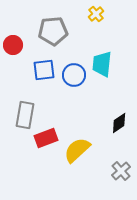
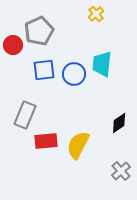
gray pentagon: moved 14 px left; rotated 20 degrees counterclockwise
blue circle: moved 1 px up
gray rectangle: rotated 12 degrees clockwise
red rectangle: moved 3 px down; rotated 15 degrees clockwise
yellow semicircle: moved 1 px right, 5 px up; rotated 20 degrees counterclockwise
